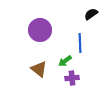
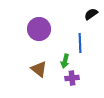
purple circle: moved 1 px left, 1 px up
green arrow: rotated 40 degrees counterclockwise
